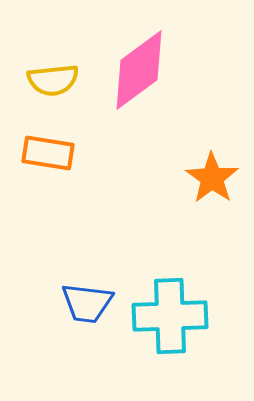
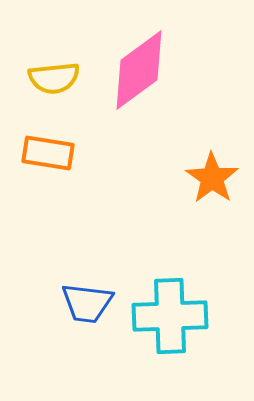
yellow semicircle: moved 1 px right, 2 px up
